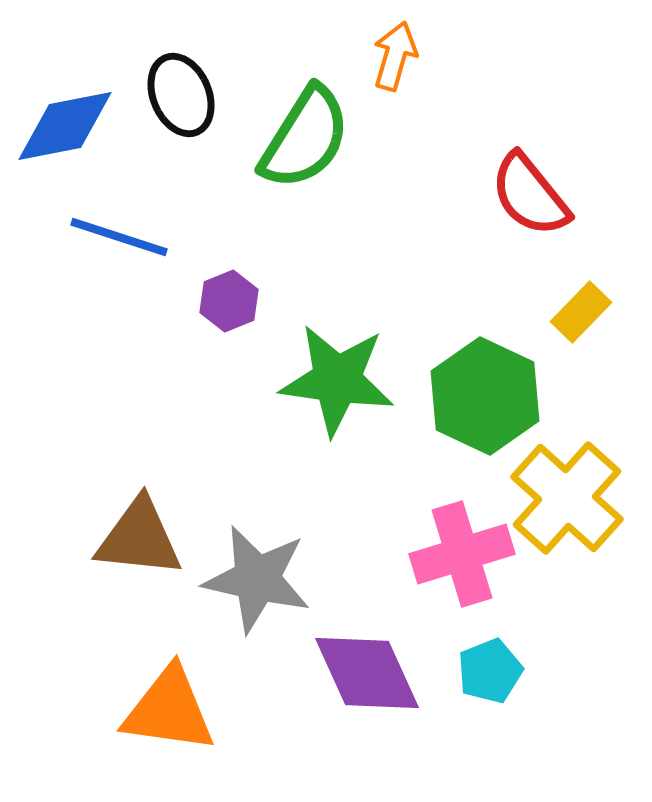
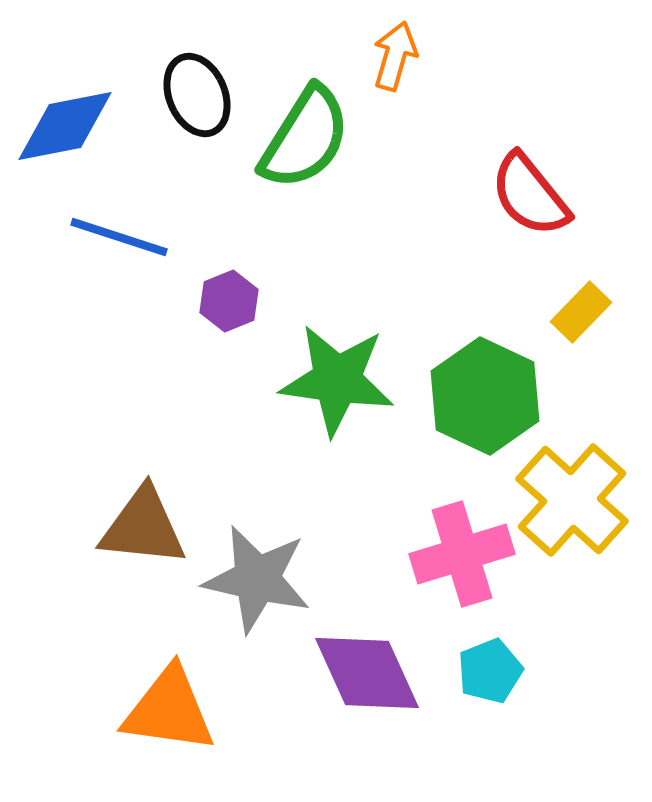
black ellipse: moved 16 px right
yellow cross: moved 5 px right, 2 px down
brown triangle: moved 4 px right, 11 px up
